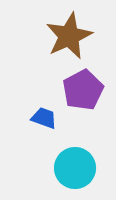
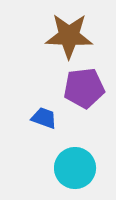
brown star: rotated 27 degrees clockwise
purple pentagon: moved 1 px right, 2 px up; rotated 21 degrees clockwise
